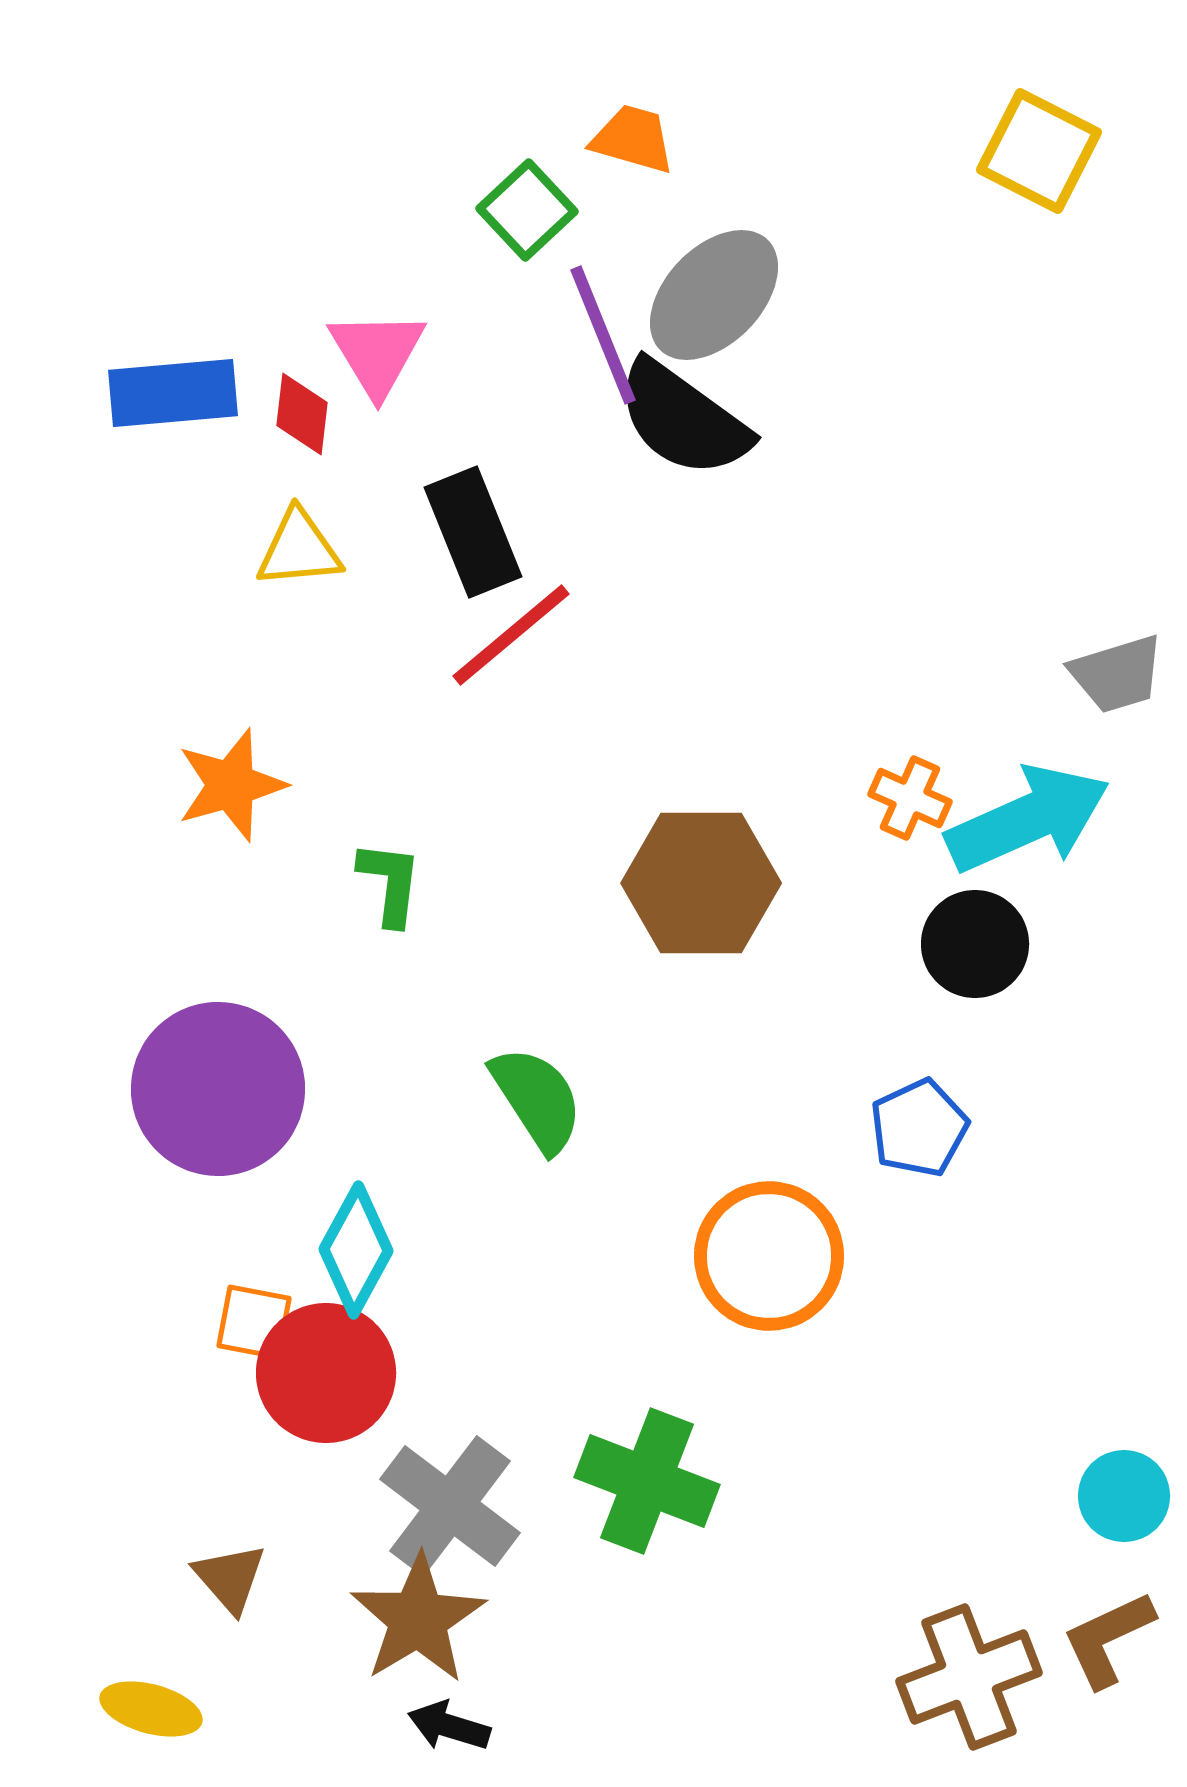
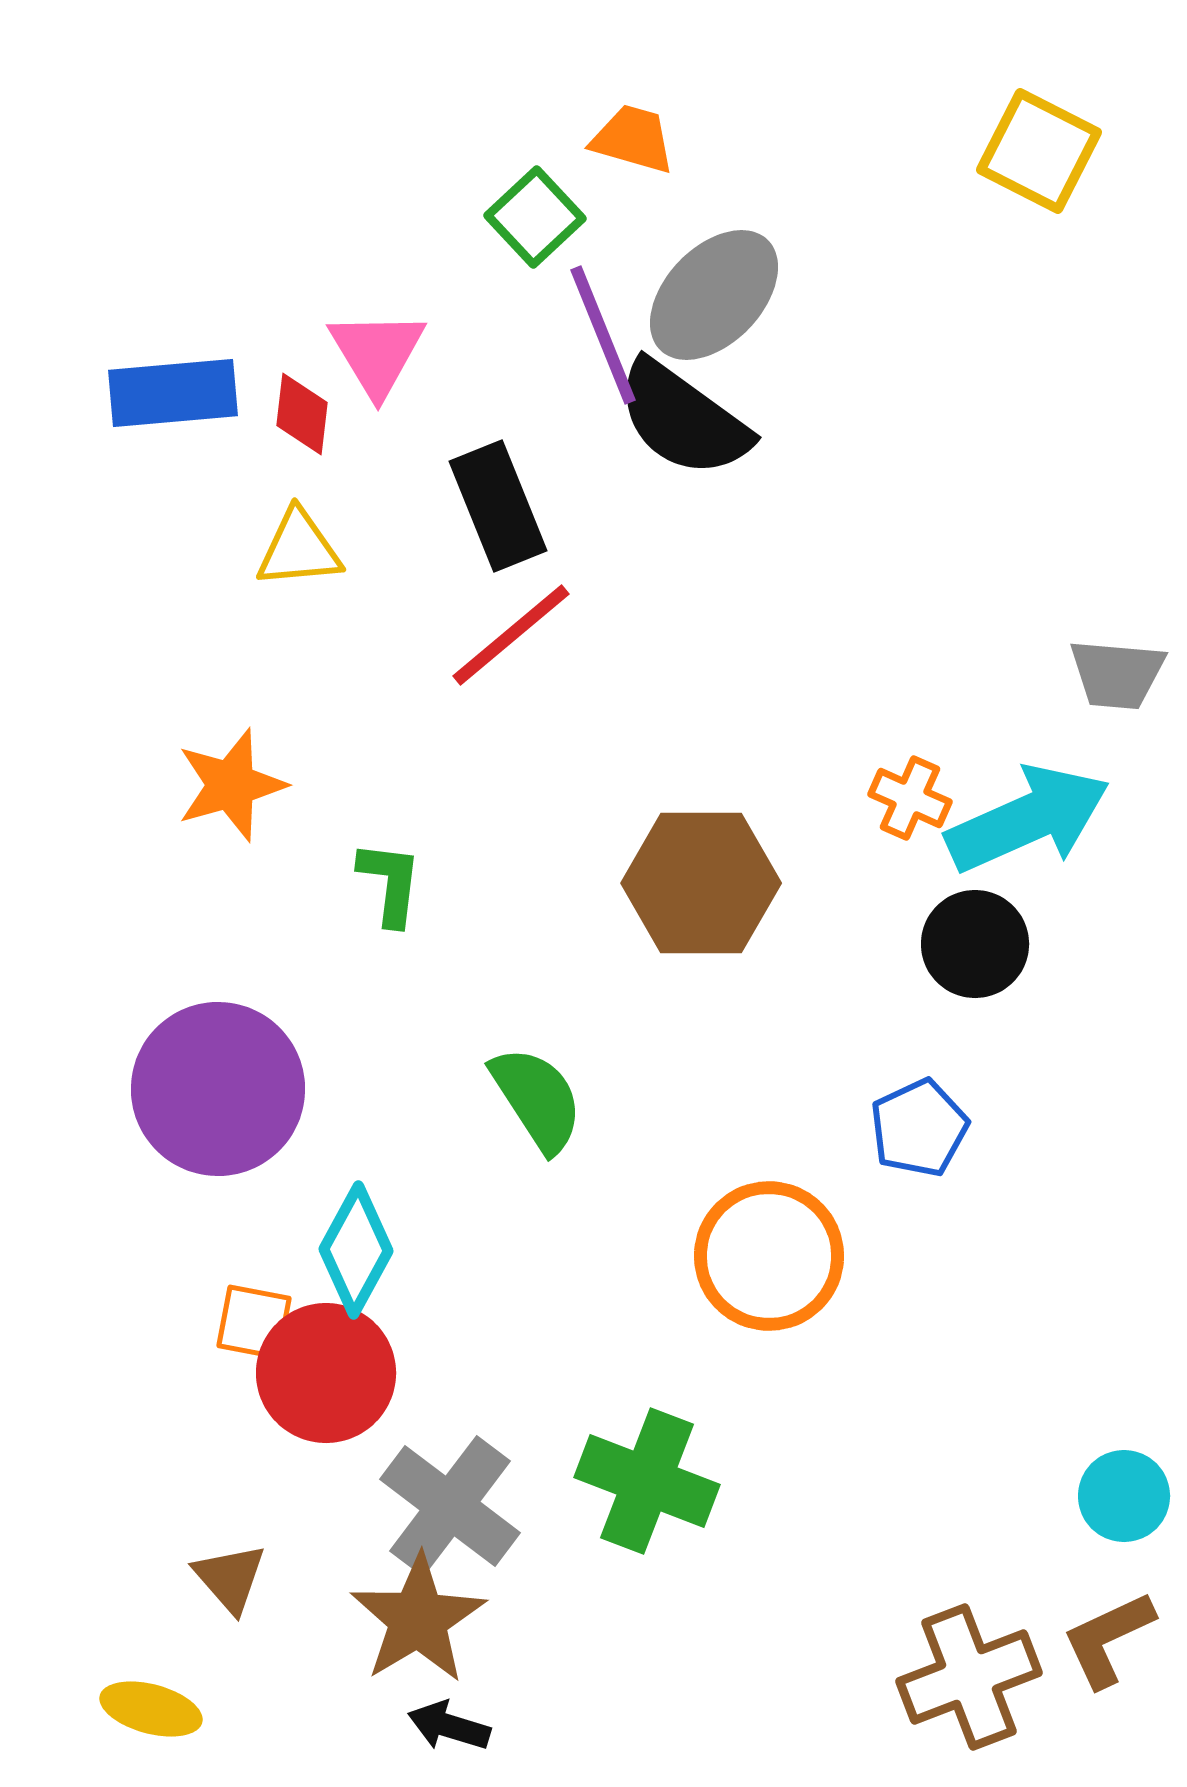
green square: moved 8 px right, 7 px down
black rectangle: moved 25 px right, 26 px up
gray trapezoid: rotated 22 degrees clockwise
